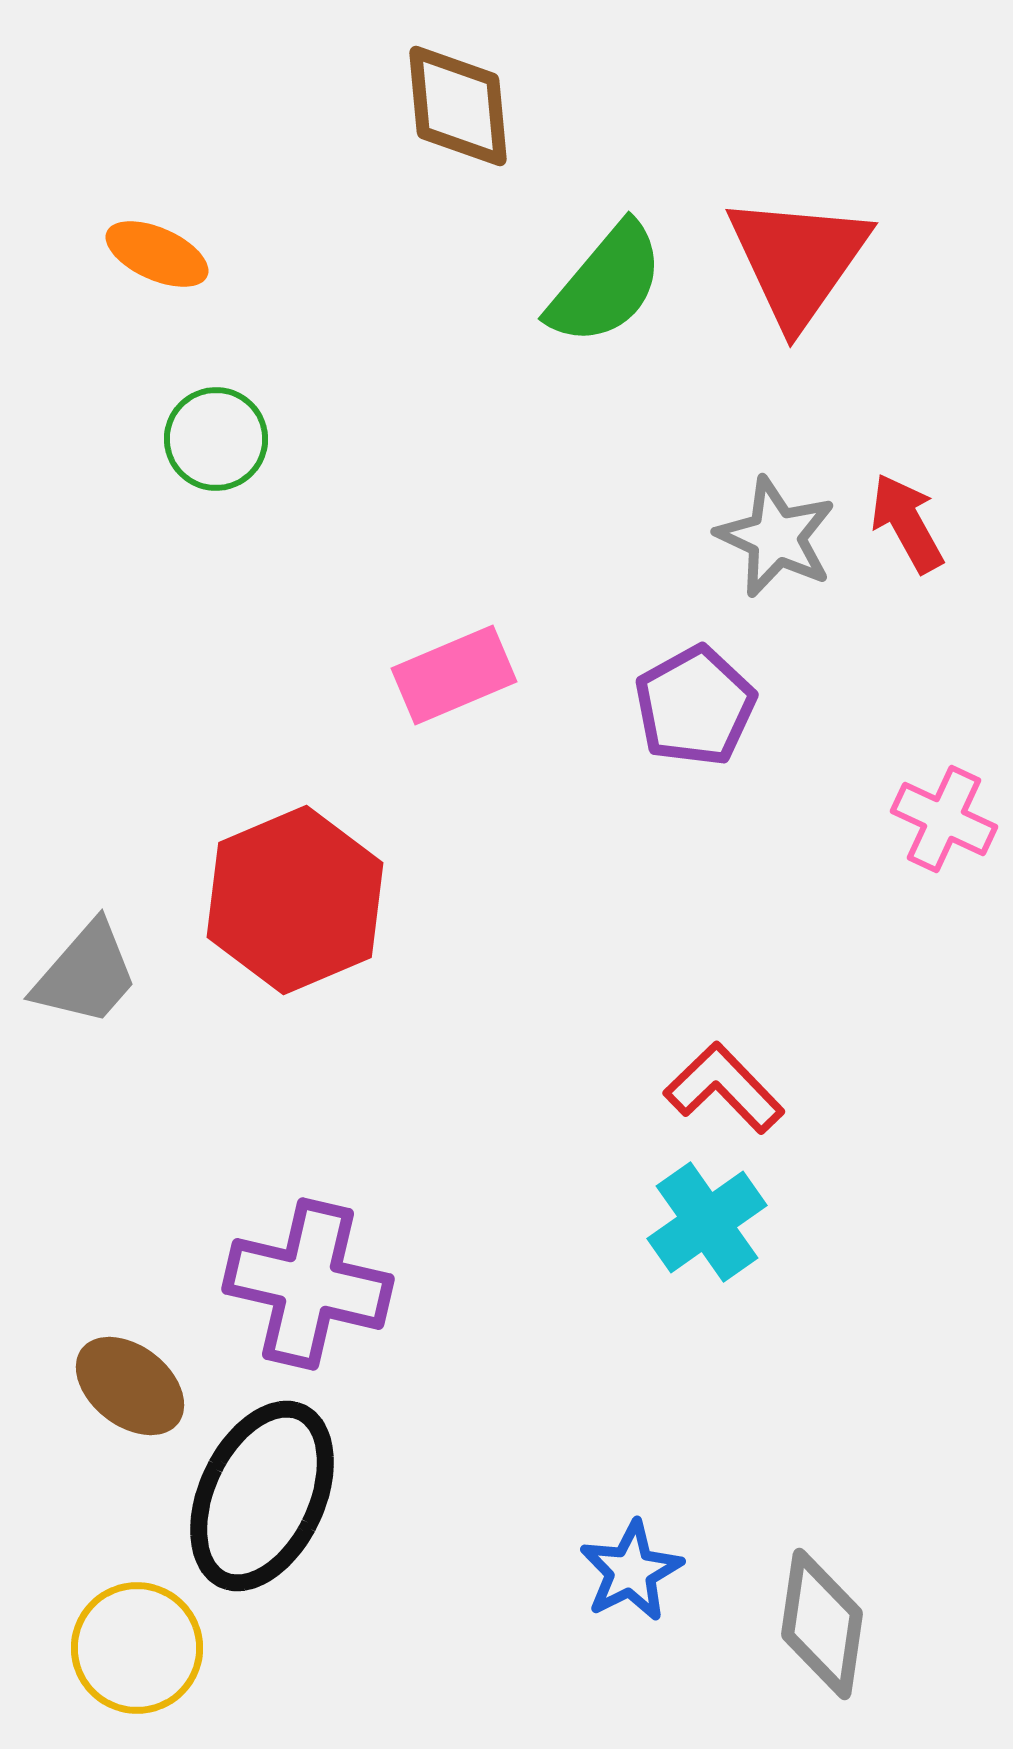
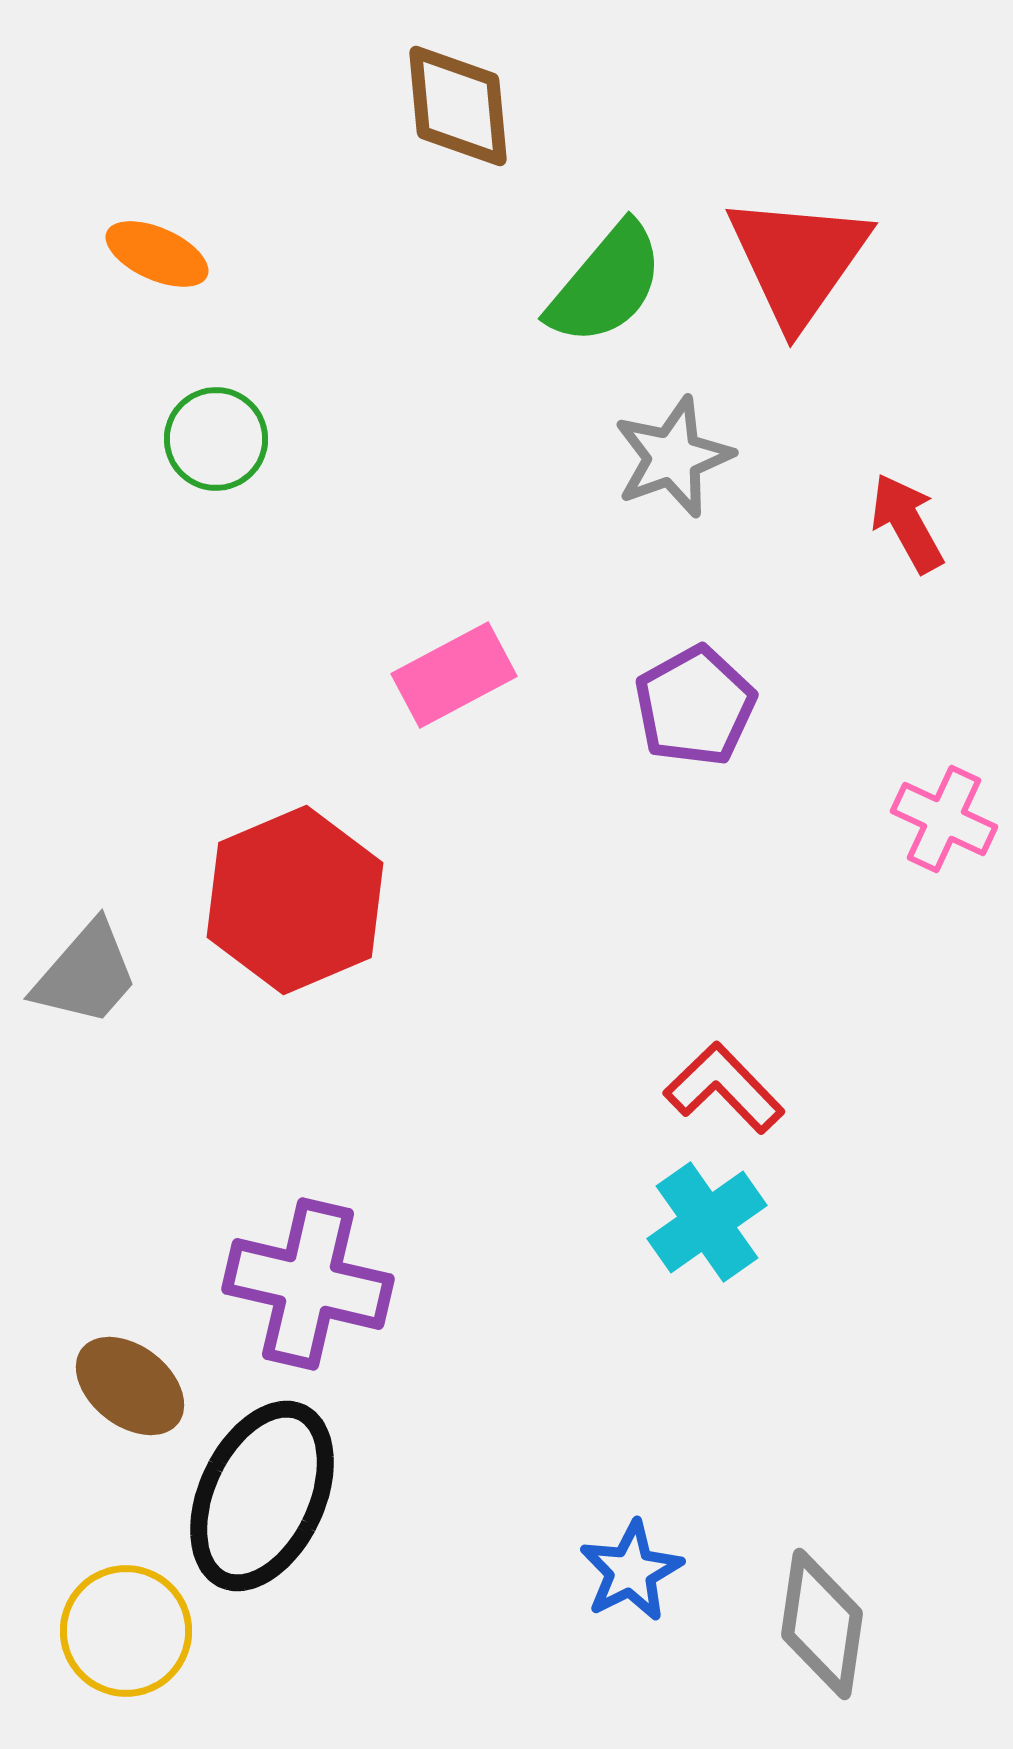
gray star: moved 103 px left, 80 px up; rotated 27 degrees clockwise
pink rectangle: rotated 5 degrees counterclockwise
yellow circle: moved 11 px left, 17 px up
